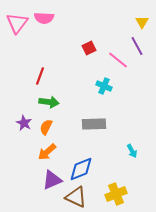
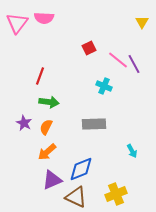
purple line: moved 3 px left, 18 px down
